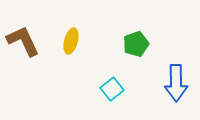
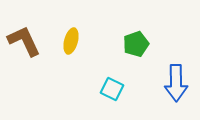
brown L-shape: moved 1 px right
cyan square: rotated 25 degrees counterclockwise
